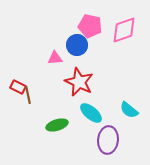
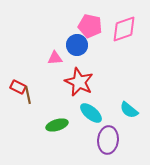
pink diamond: moved 1 px up
